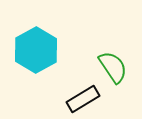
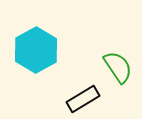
green semicircle: moved 5 px right
